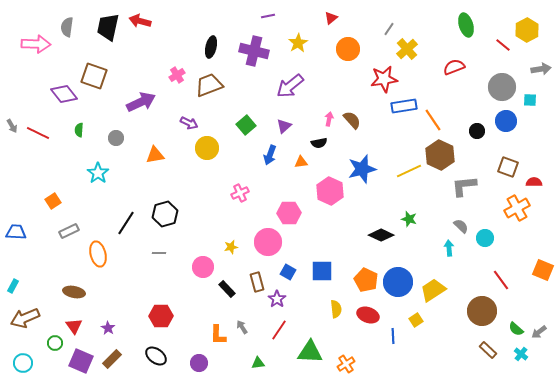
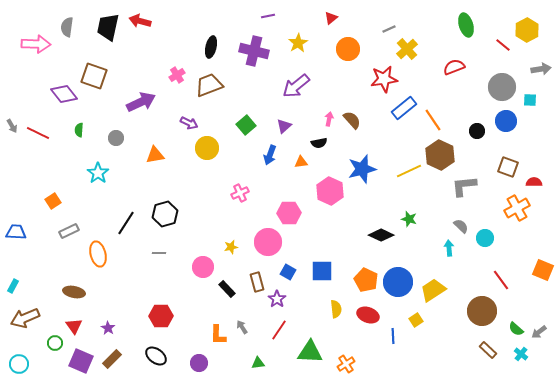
gray line at (389, 29): rotated 32 degrees clockwise
purple arrow at (290, 86): moved 6 px right
blue rectangle at (404, 106): moved 2 px down; rotated 30 degrees counterclockwise
cyan circle at (23, 363): moved 4 px left, 1 px down
